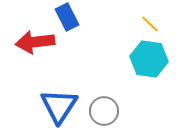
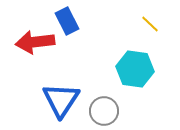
blue rectangle: moved 4 px down
cyan hexagon: moved 14 px left, 10 px down
blue triangle: moved 2 px right, 6 px up
